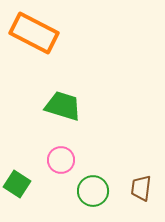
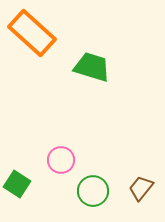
orange rectangle: moved 2 px left; rotated 15 degrees clockwise
green trapezoid: moved 29 px right, 39 px up
brown trapezoid: rotated 32 degrees clockwise
